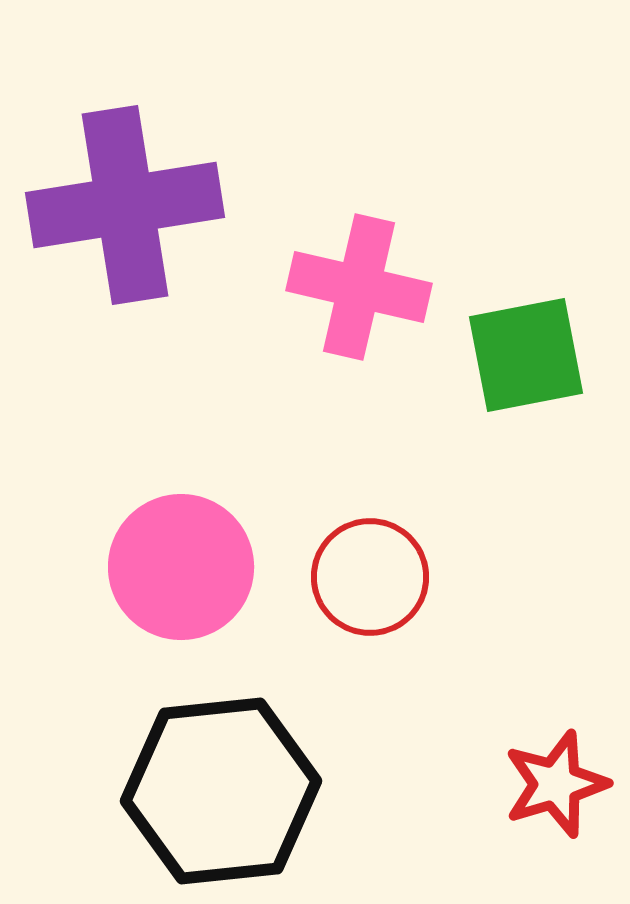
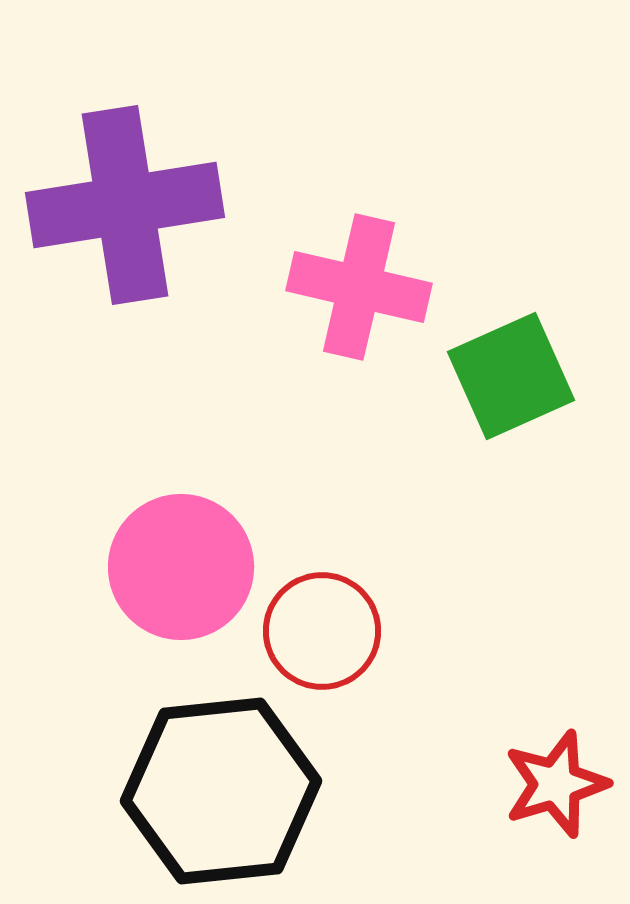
green square: moved 15 px left, 21 px down; rotated 13 degrees counterclockwise
red circle: moved 48 px left, 54 px down
